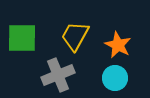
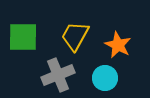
green square: moved 1 px right, 1 px up
cyan circle: moved 10 px left
